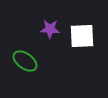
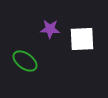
white square: moved 3 px down
